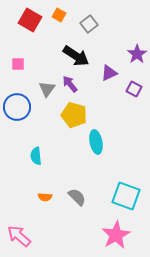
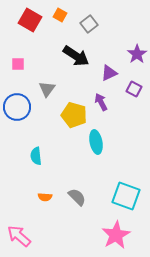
orange square: moved 1 px right
purple arrow: moved 31 px right, 18 px down; rotated 12 degrees clockwise
